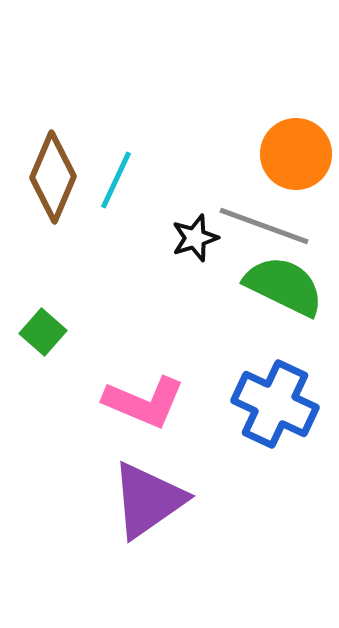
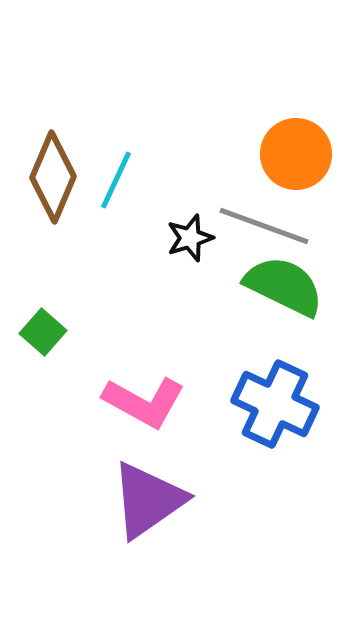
black star: moved 5 px left
pink L-shape: rotated 6 degrees clockwise
